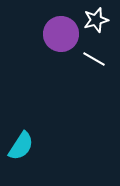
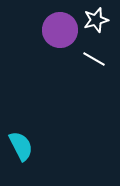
purple circle: moved 1 px left, 4 px up
cyan semicircle: rotated 60 degrees counterclockwise
